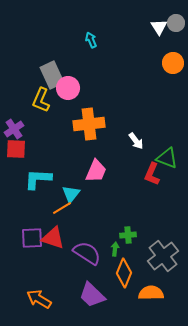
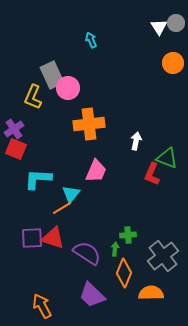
yellow L-shape: moved 8 px left, 3 px up
white arrow: rotated 132 degrees counterclockwise
red square: rotated 20 degrees clockwise
orange arrow: moved 3 px right, 7 px down; rotated 30 degrees clockwise
